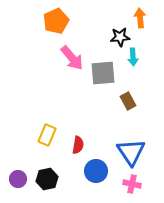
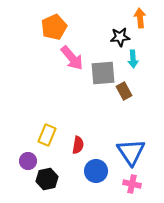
orange pentagon: moved 2 px left, 6 px down
cyan arrow: moved 2 px down
brown rectangle: moved 4 px left, 10 px up
purple circle: moved 10 px right, 18 px up
